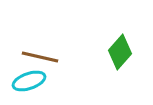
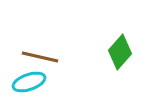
cyan ellipse: moved 1 px down
